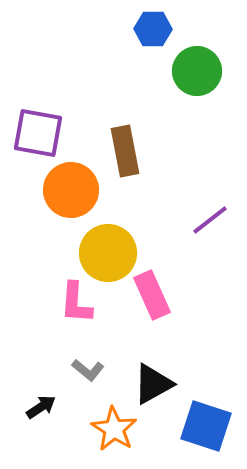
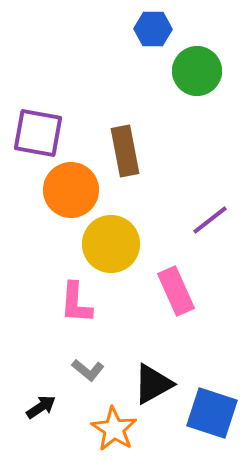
yellow circle: moved 3 px right, 9 px up
pink rectangle: moved 24 px right, 4 px up
blue square: moved 6 px right, 13 px up
